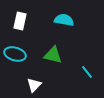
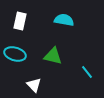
green triangle: moved 1 px down
white triangle: rotated 28 degrees counterclockwise
